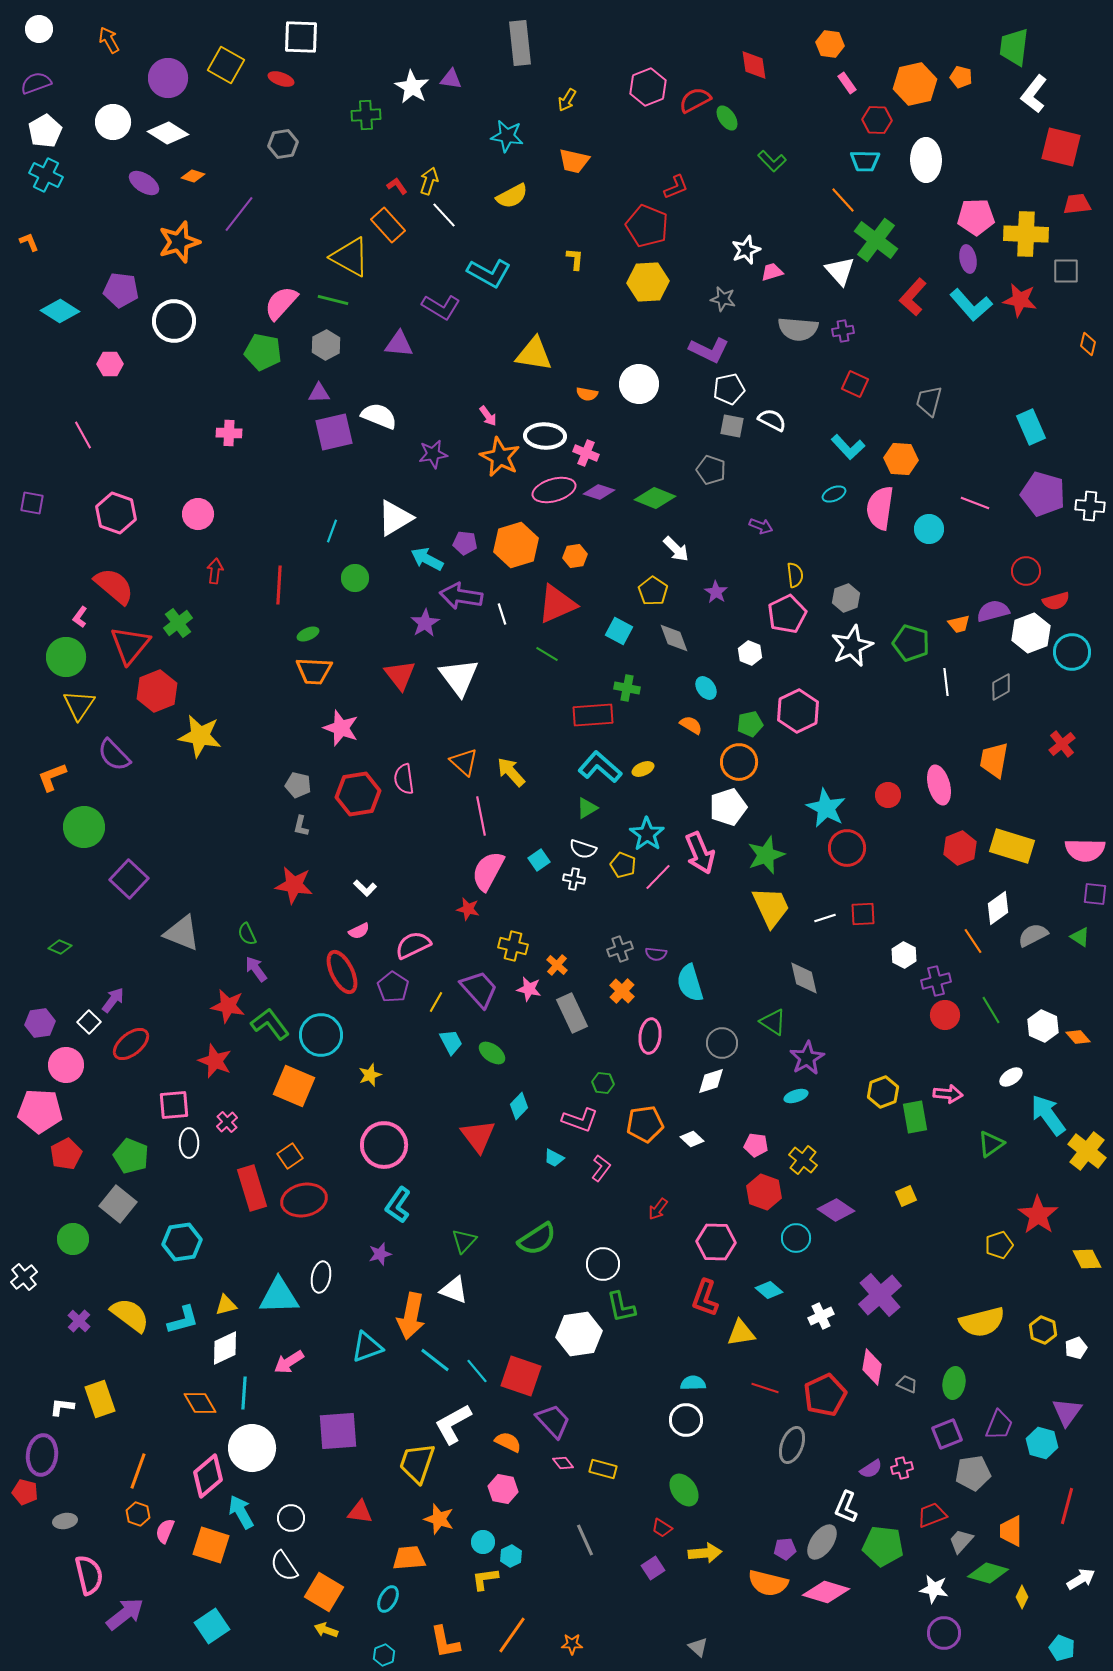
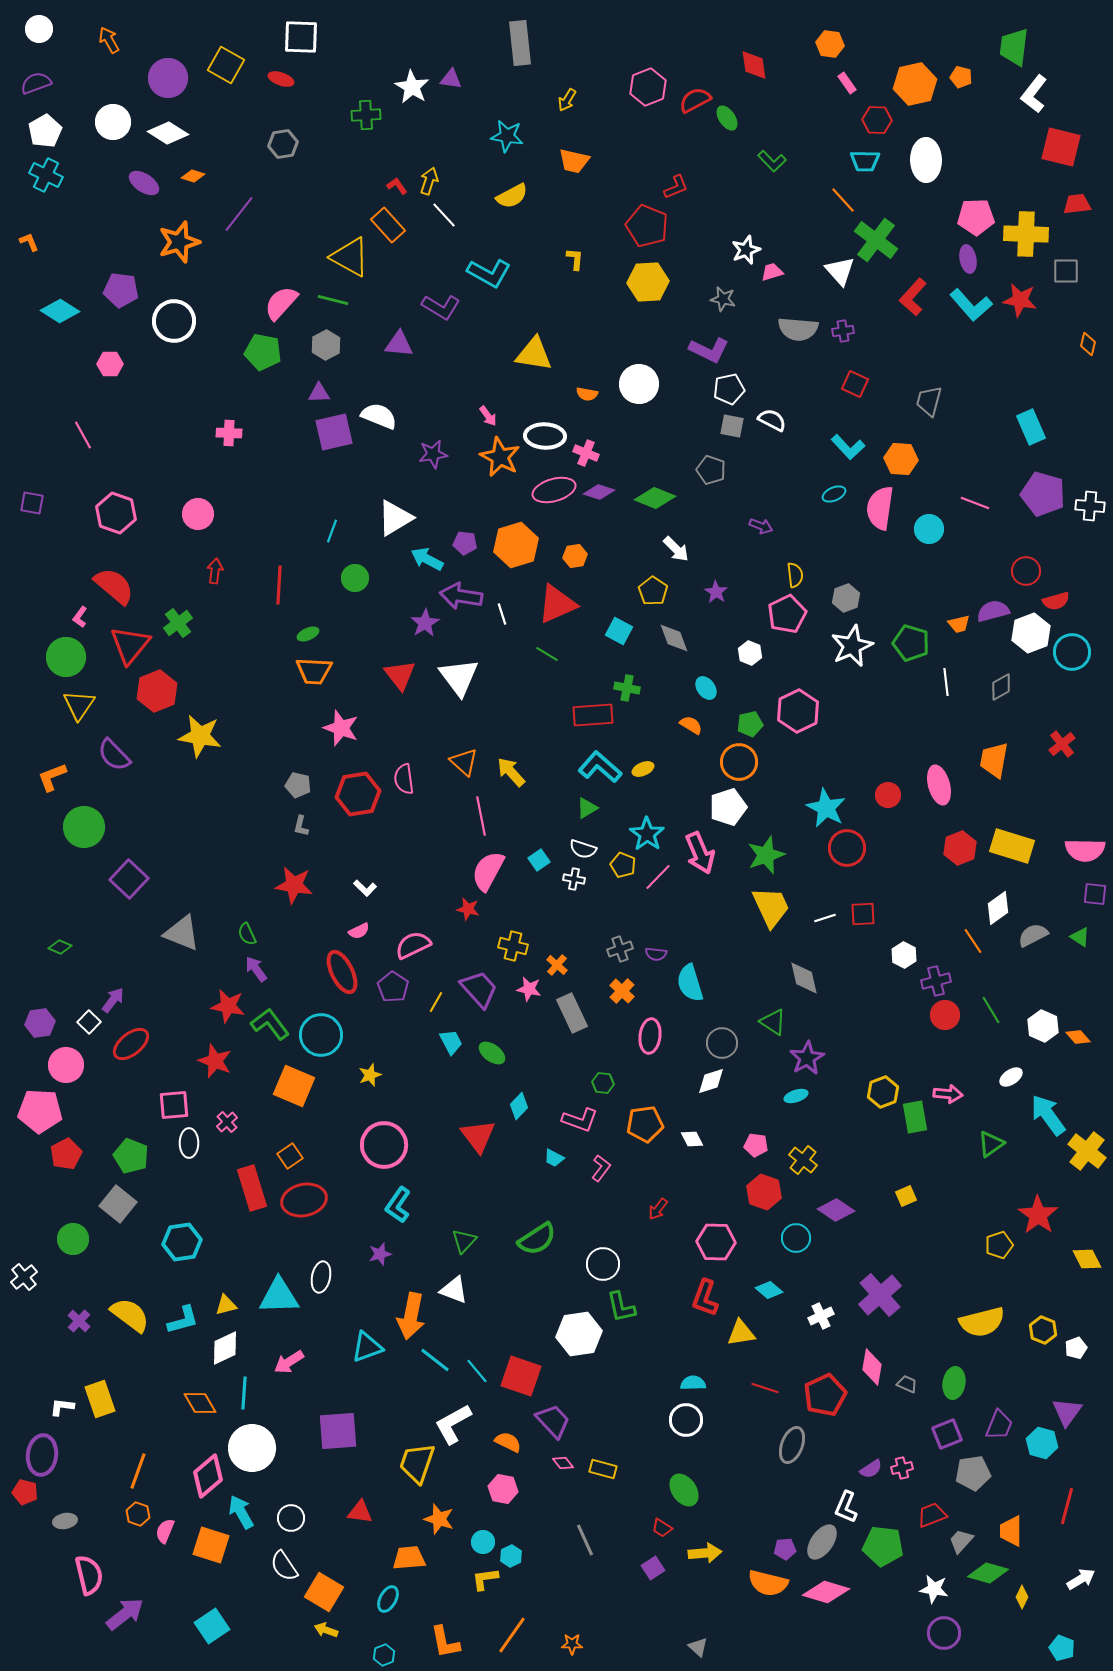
white diamond at (692, 1139): rotated 20 degrees clockwise
